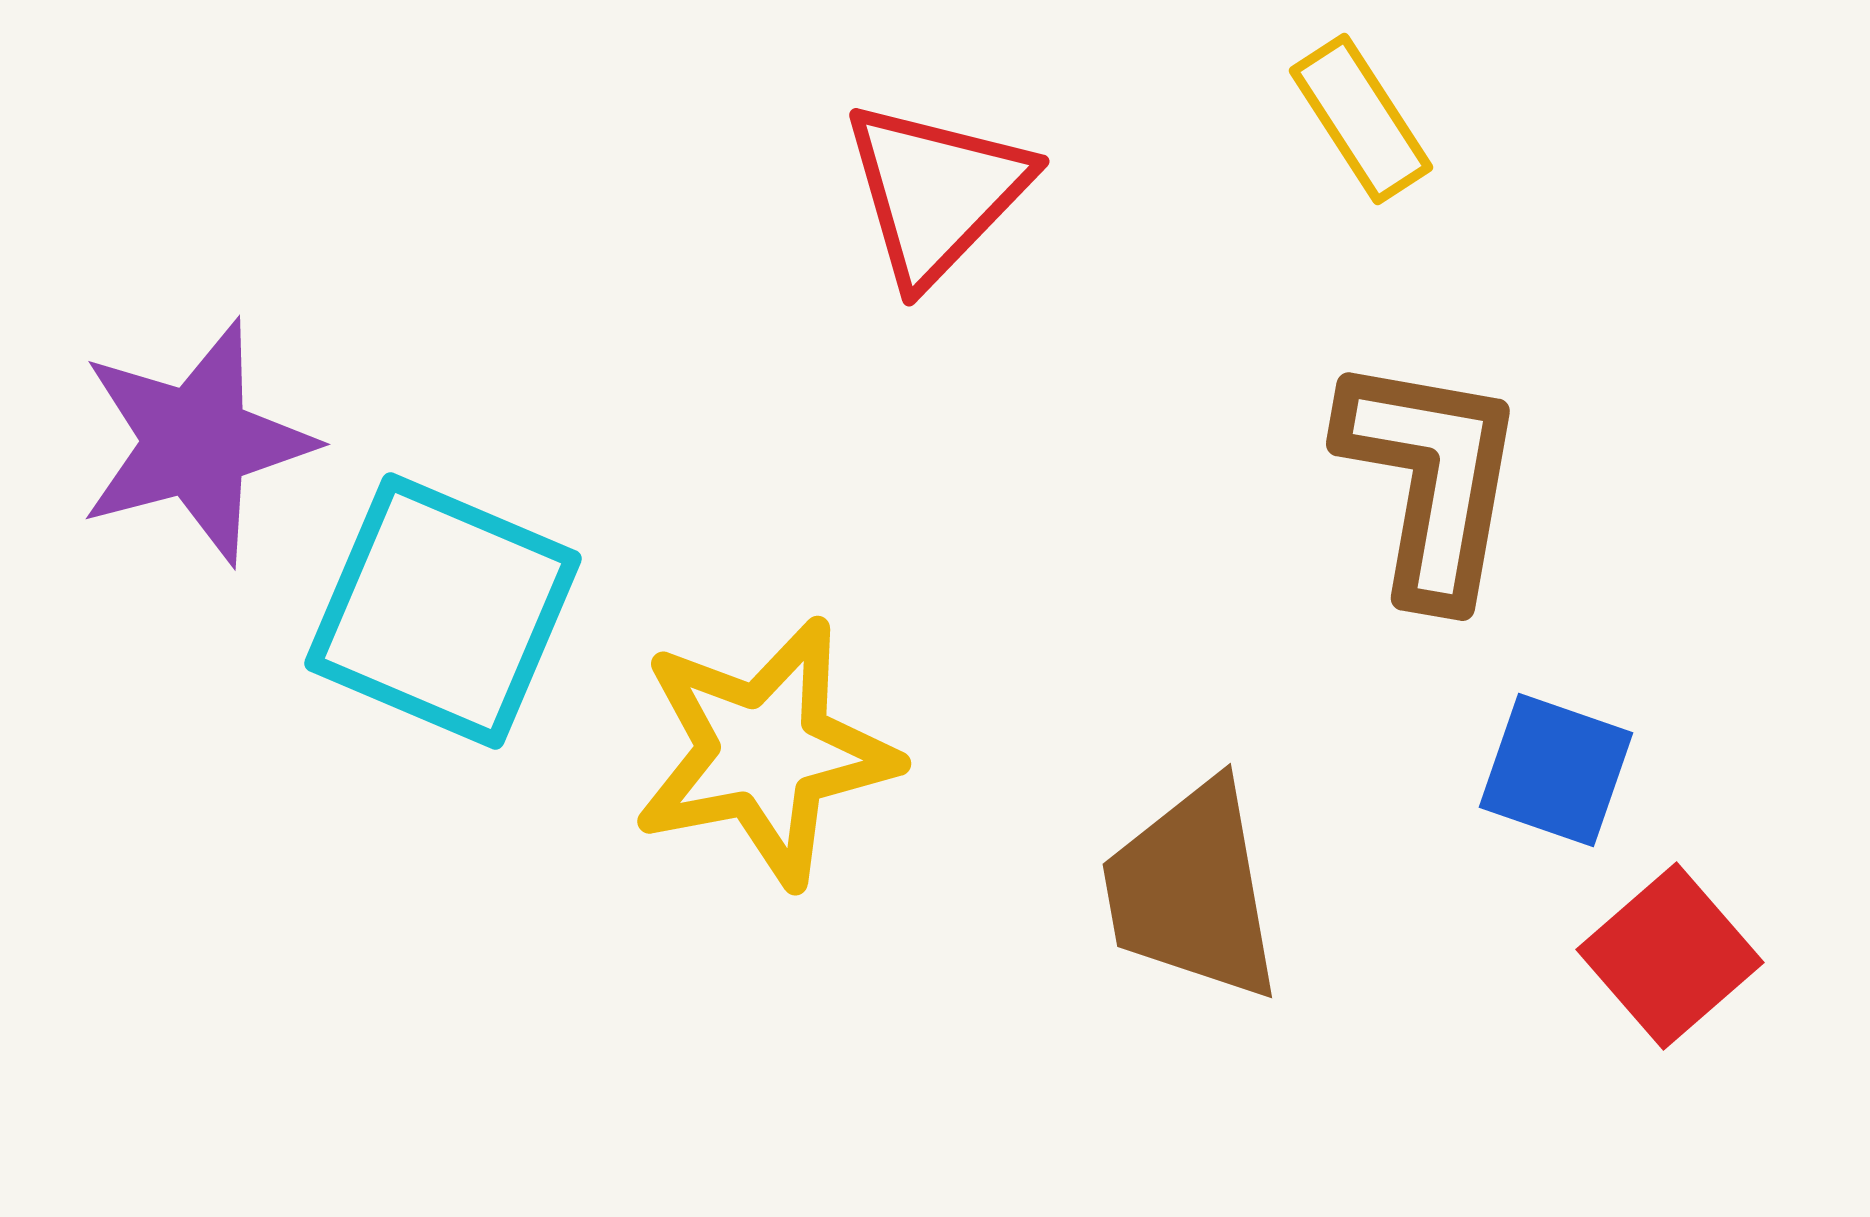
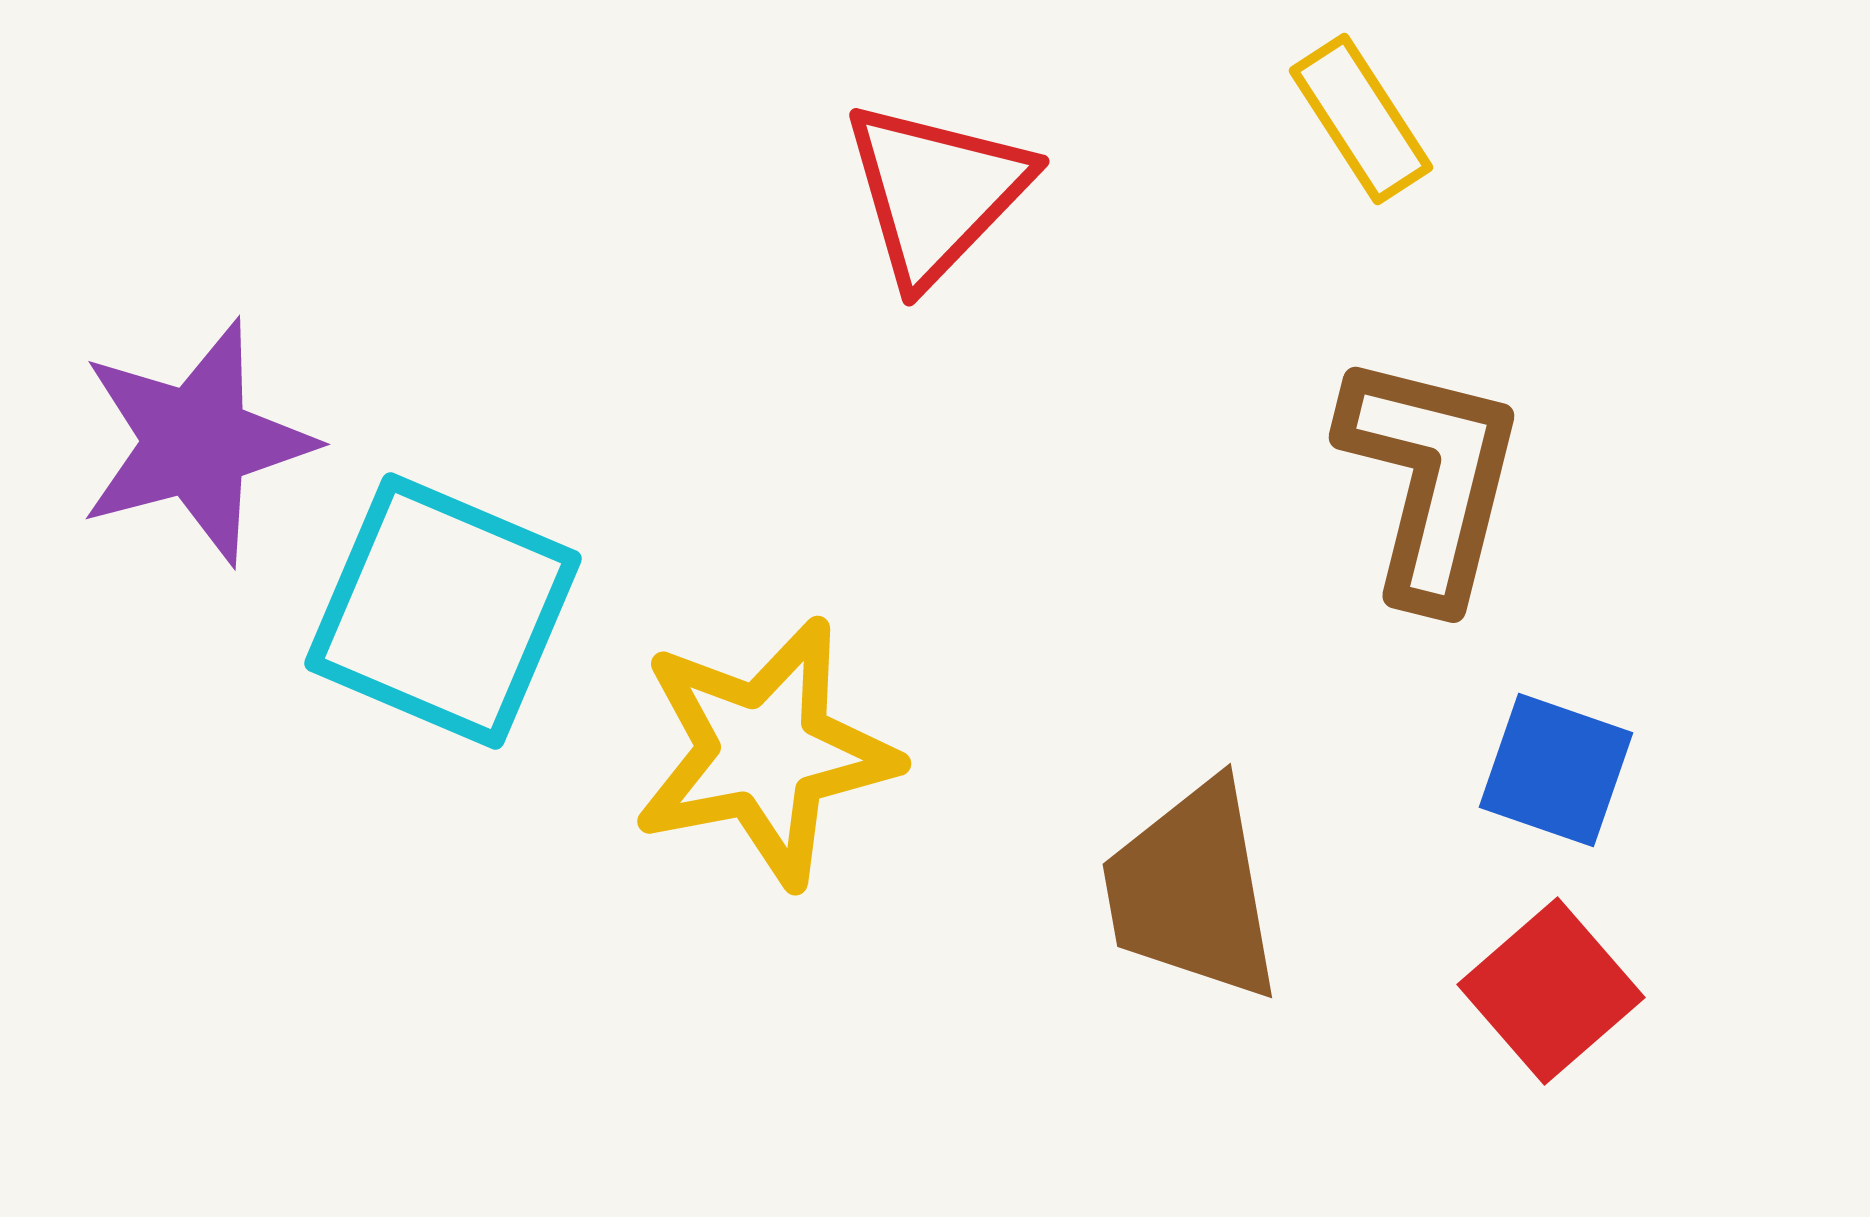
brown L-shape: rotated 4 degrees clockwise
red square: moved 119 px left, 35 px down
